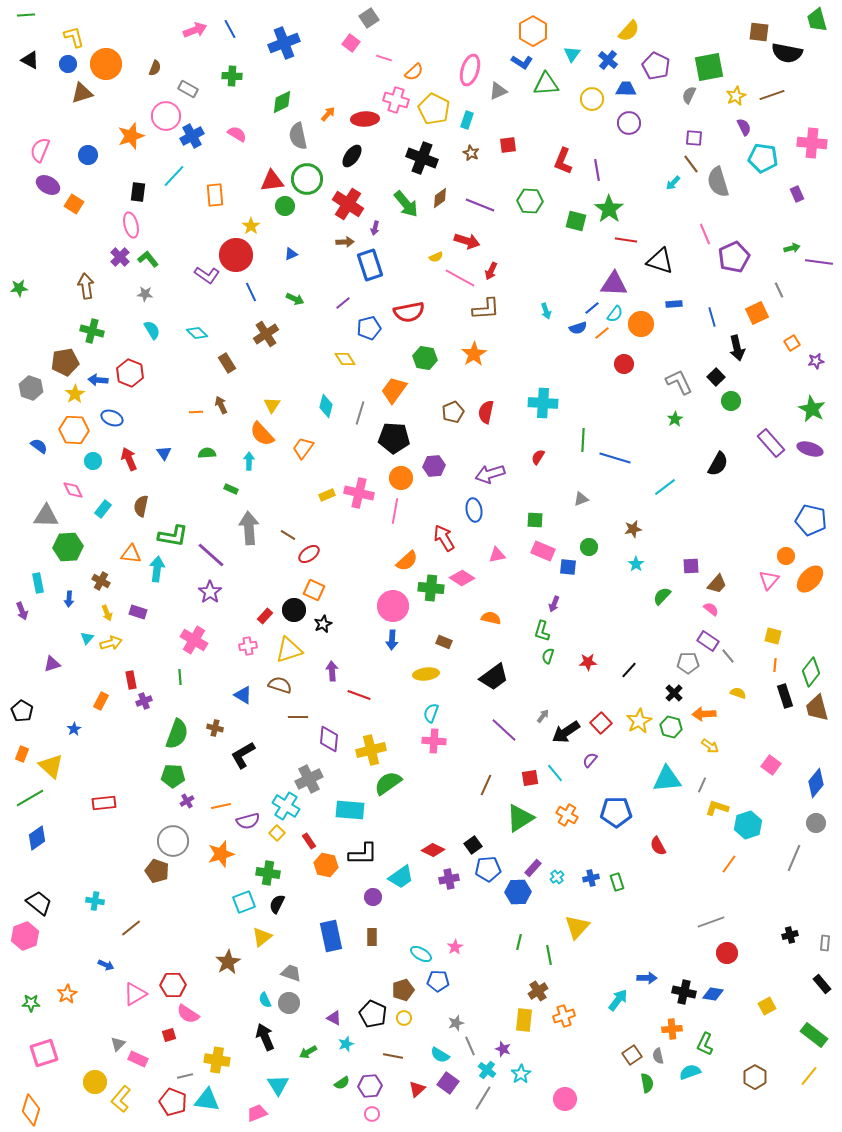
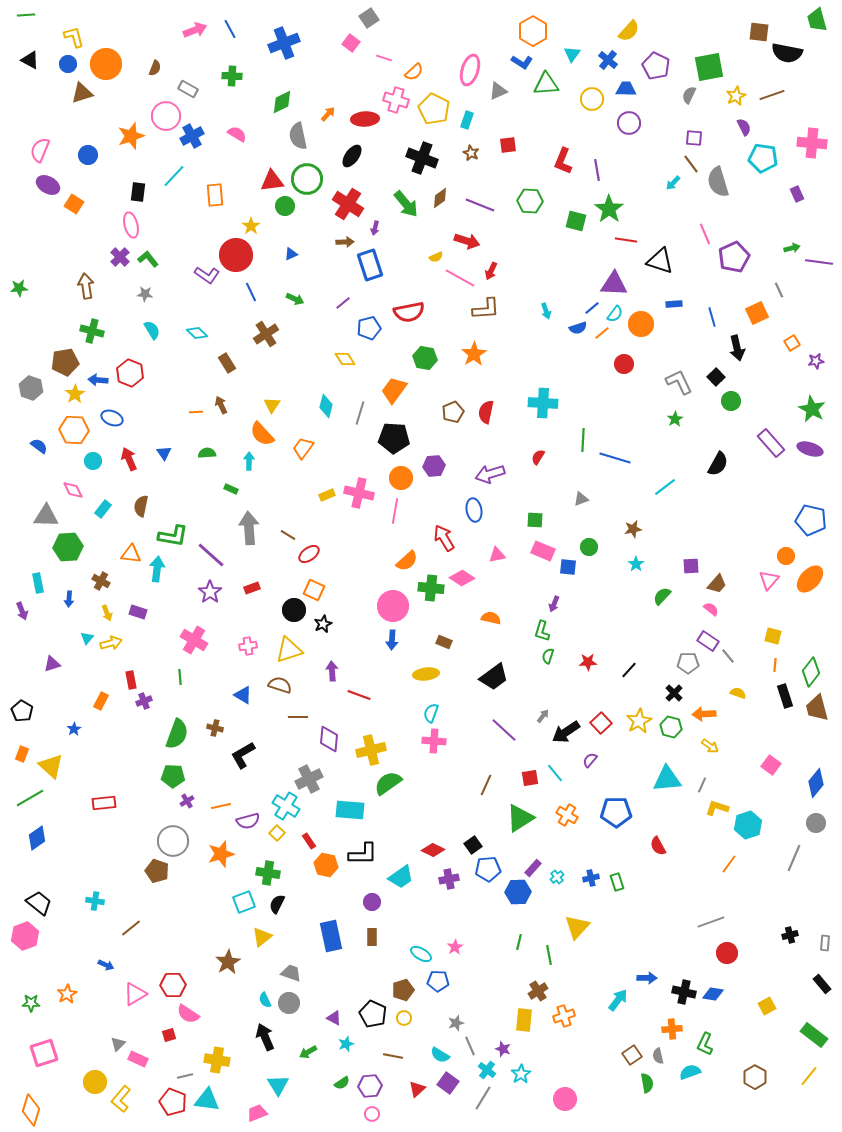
red rectangle at (265, 616): moved 13 px left, 28 px up; rotated 28 degrees clockwise
purple circle at (373, 897): moved 1 px left, 5 px down
